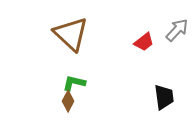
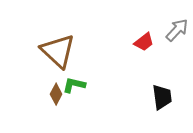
brown triangle: moved 13 px left, 17 px down
green L-shape: moved 2 px down
black trapezoid: moved 2 px left
brown diamond: moved 12 px left, 7 px up
